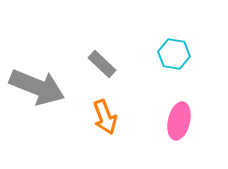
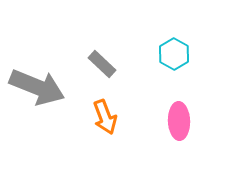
cyan hexagon: rotated 20 degrees clockwise
pink ellipse: rotated 15 degrees counterclockwise
